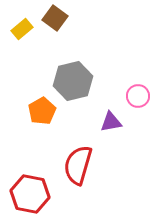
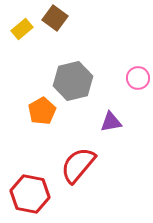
pink circle: moved 18 px up
red semicircle: rotated 24 degrees clockwise
